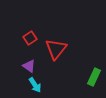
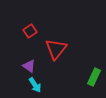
red square: moved 7 px up
